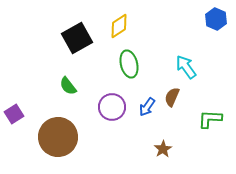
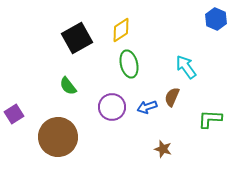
yellow diamond: moved 2 px right, 4 px down
blue arrow: rotated 36 degrees clockwise
brown star: rotated 24 degrees counterclockwise
